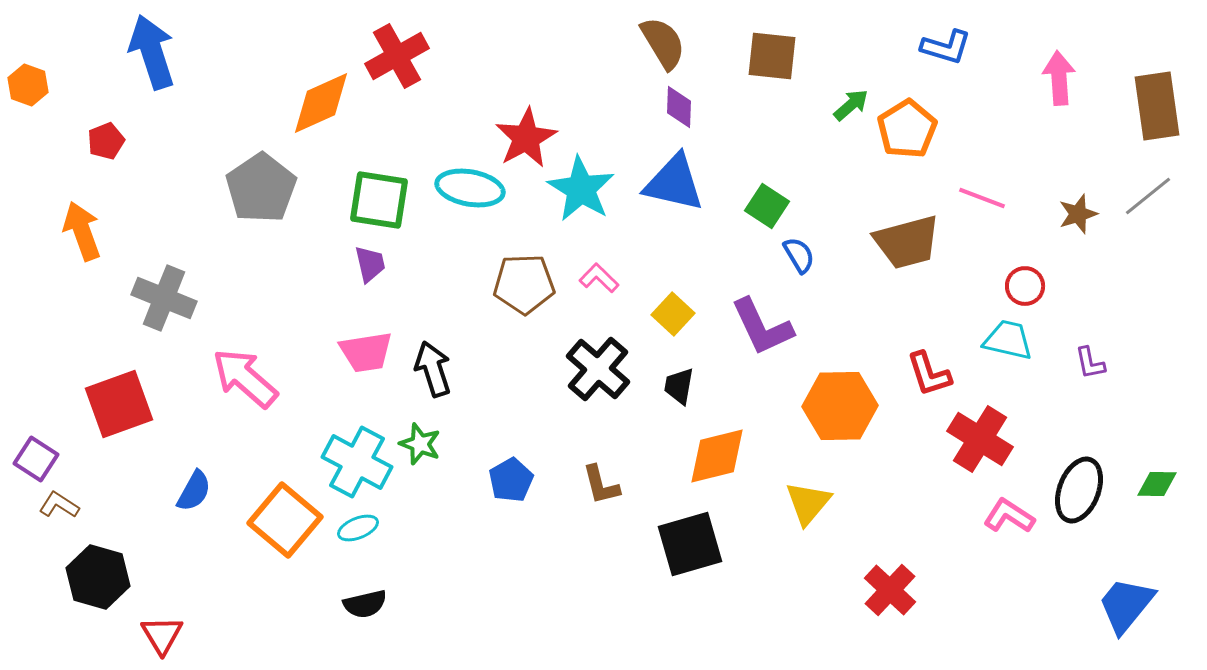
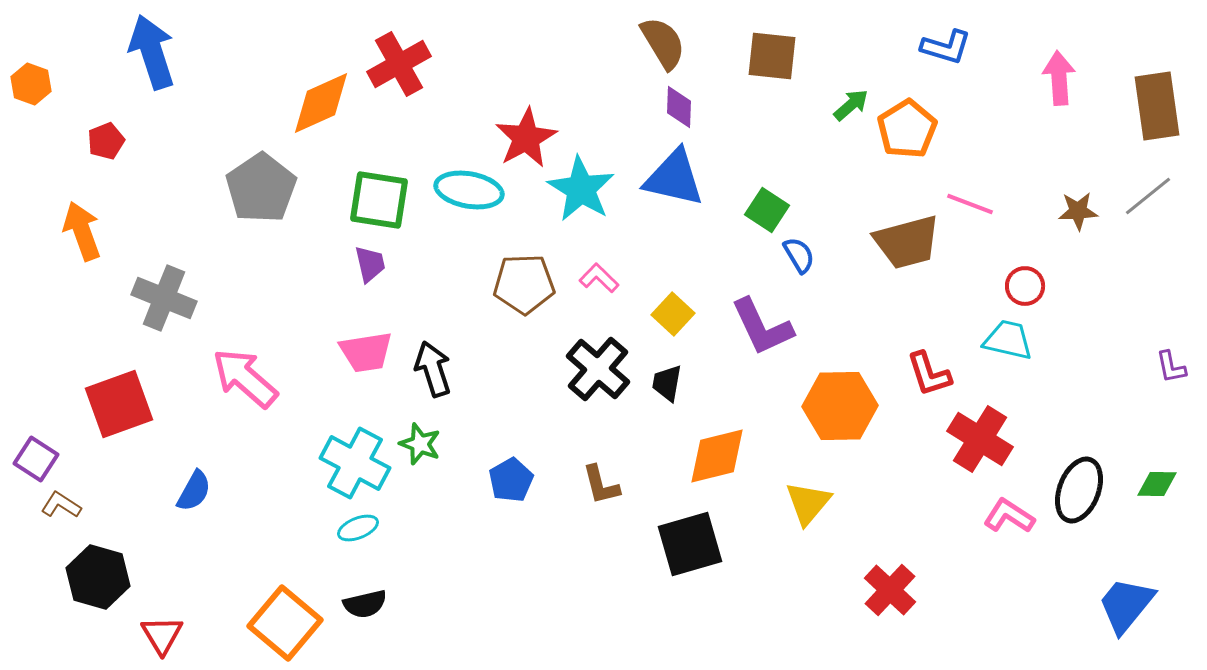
red cross at (397, 56): moved 2 px right, 8 px down
orange hexagon at (28, 85): moved 3 px right, 1 px up
blue triangle at (674, 183): moved 5 px up
cyan ellipse at (470, 188): moved 1 px left, 2 px down
pink line at (982, 198): moved 12 px left, 6 px down
green square at (767, 206): moved 4 px down
brown star at (1078, 214): moved 3 px up; rotated 15 degrees clockwise
purple L-shape at (1090, 363): moved 81 px right, 4 px down
black trapezoid at (679, 386): moved 12 px left, 3 px up
cyan cross at (357, 462): moved 2 px left, 1 px down
brown L-shape at (59, 505): moved 2 px right
orange square at (285, 520): moved 103 px down
